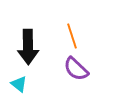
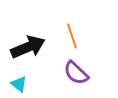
black arrow: rotated 112 degrees counterclockwise
purple semicircle: moved 4 px down
